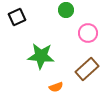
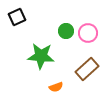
green circle: moved 21 px down
